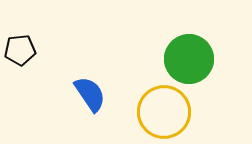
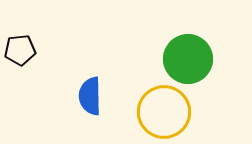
green circle: moved 1 px left
blue semicircle: moved 2 px down; rotated 147 degrees counterclockwise
